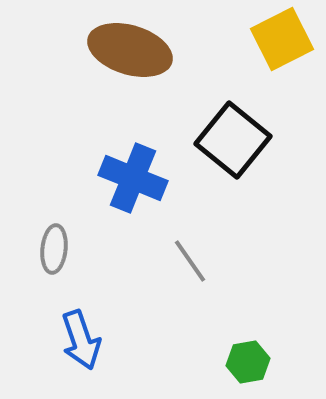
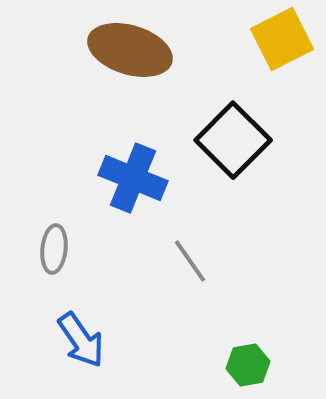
black square: rotated 6 degrees clockwise
blue arrow: rotated 16 degrees counterclockwise
green hexagon: moved 3 px down
